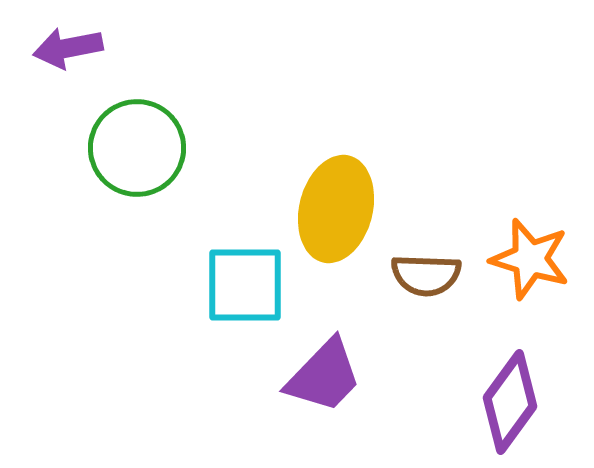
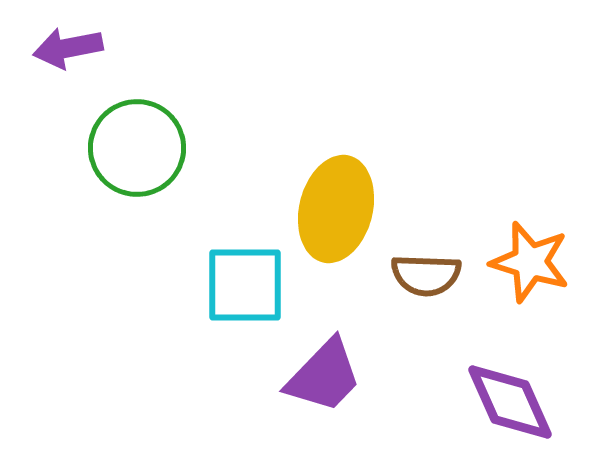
orange star: moved 3 px down
purple diamond: rotated 60 degrees counterclockwise
